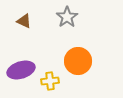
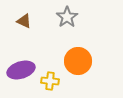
yellow cross: rotated 12 degrees clockwise
